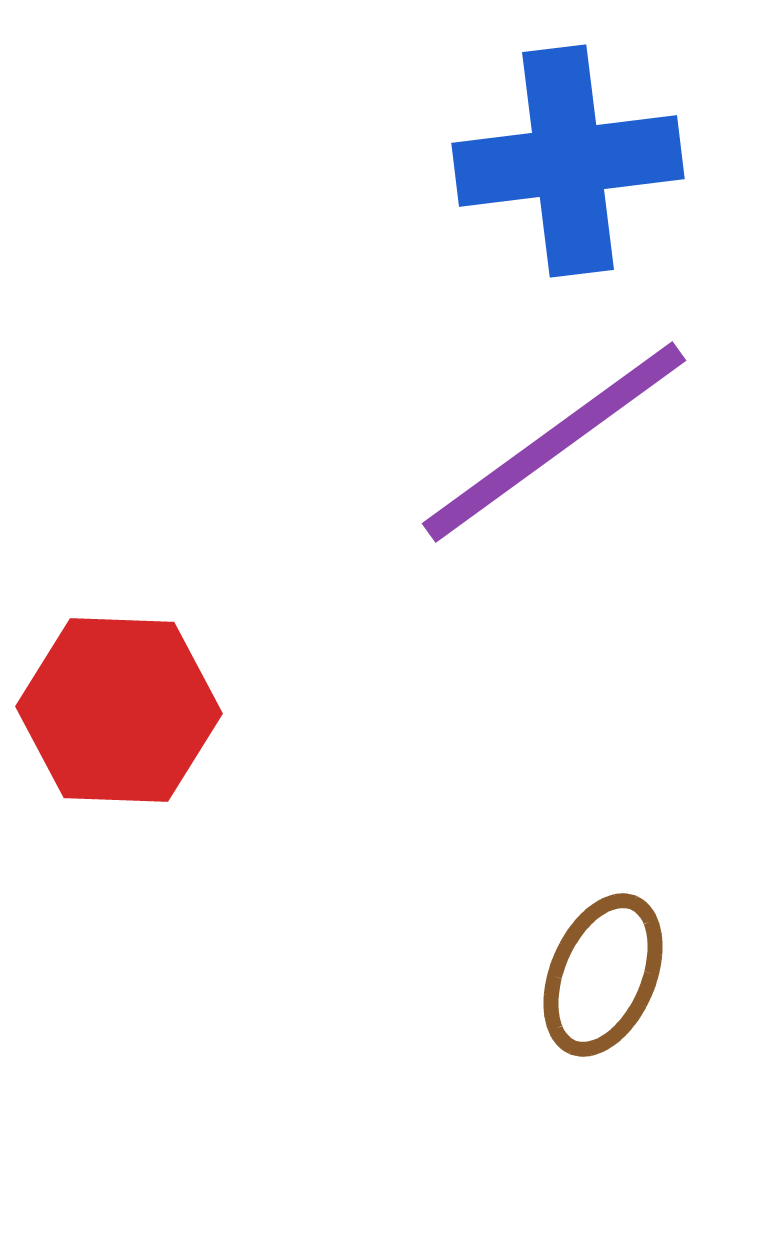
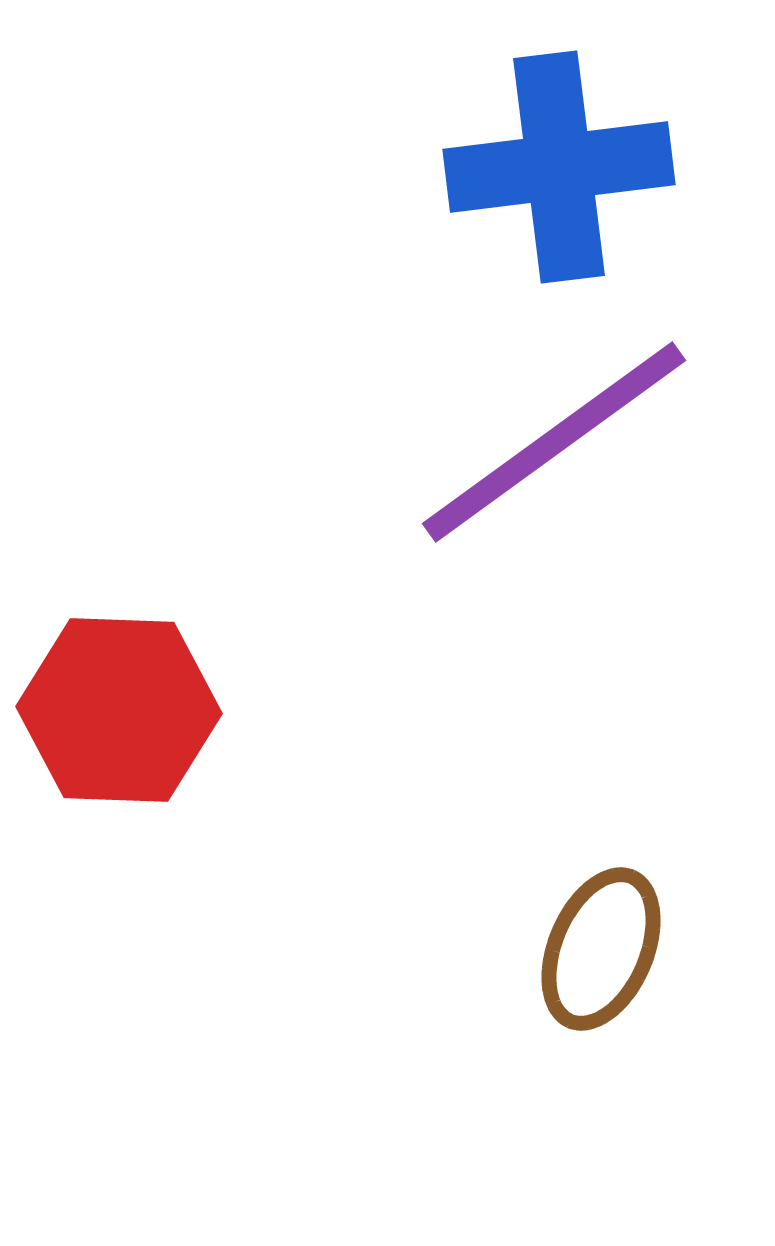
blue cross: moved 9 px left, 6 px down
brown ellipse: moved 2 px left, 26 px up
